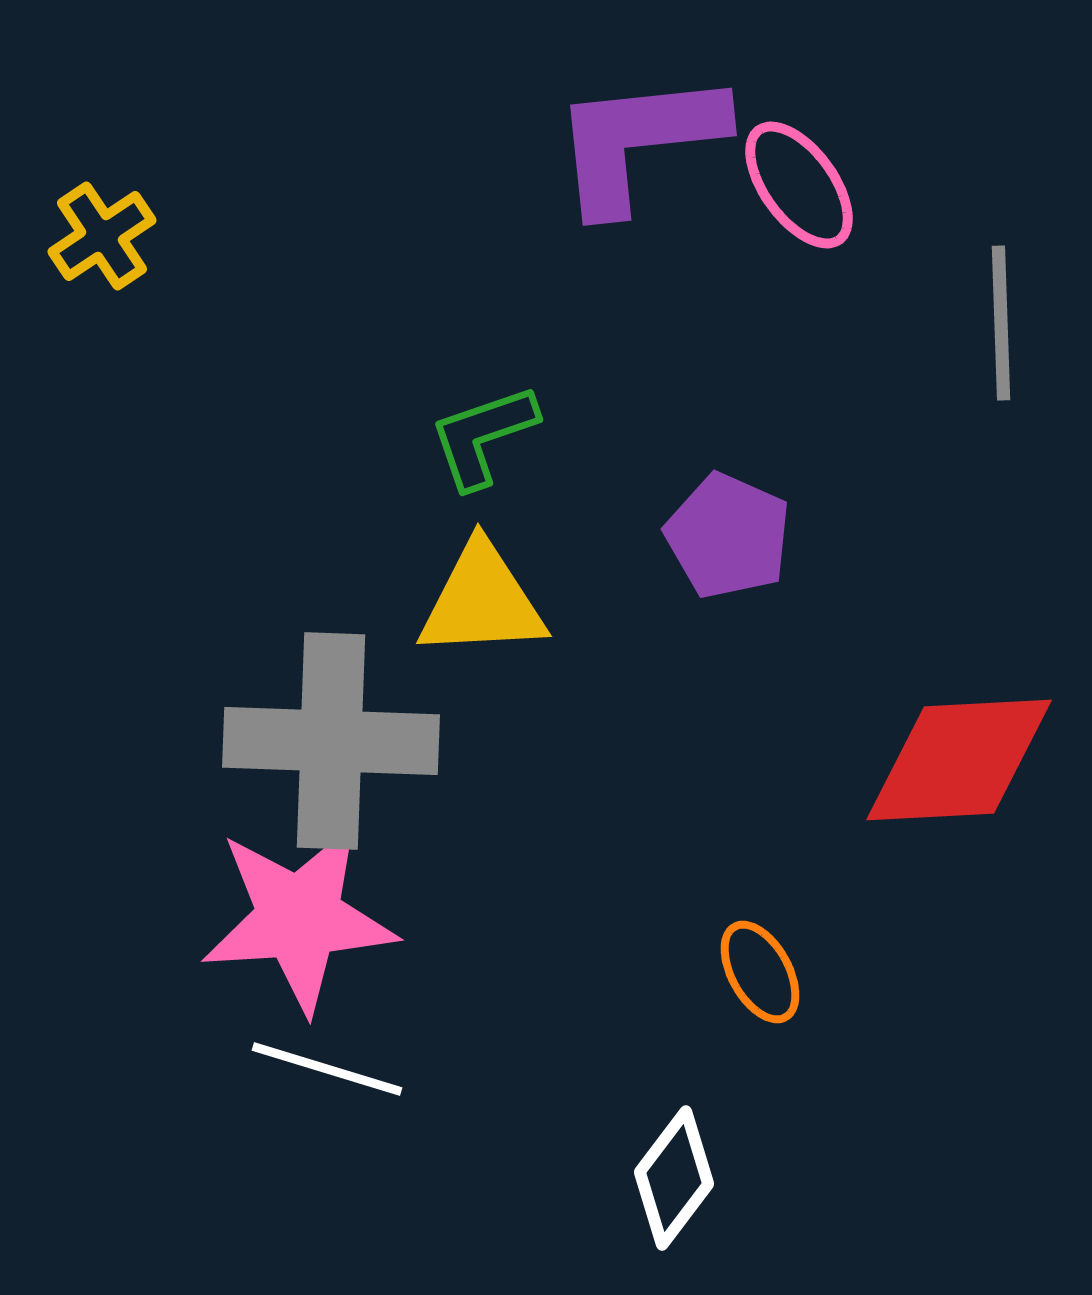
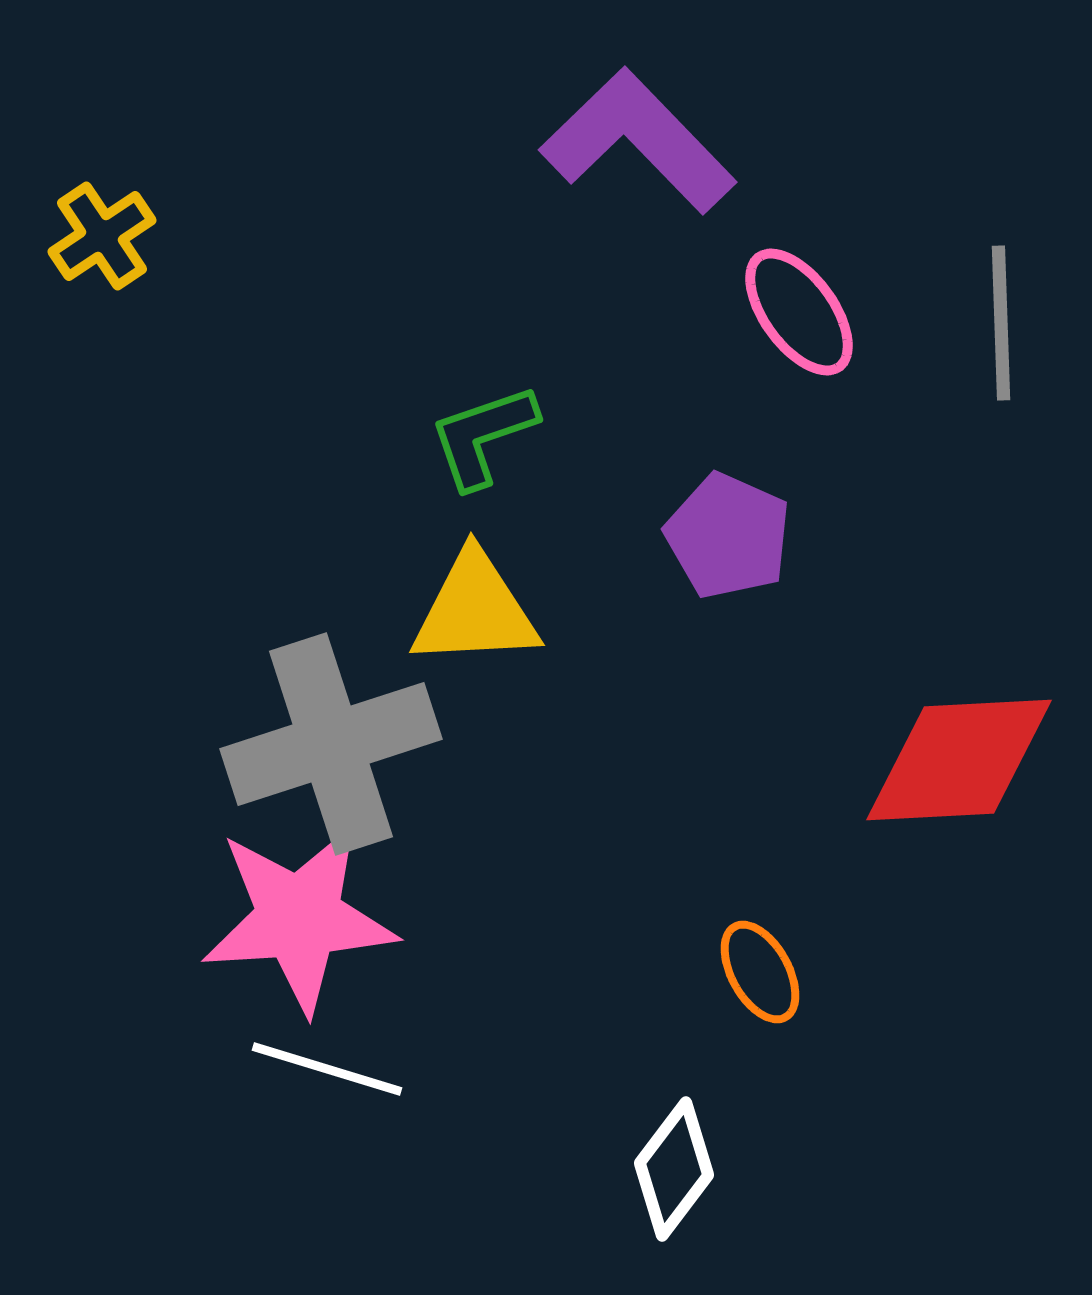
purple L-shape: rotated 52 degrees clockwise
pink ellipse: moved 127 px down
yellow triangle: moved 7 px left, 9 px down
gray cross: moved 3 px down; rotated 20 degrees counterclockwise
white diamond: moved 9 px up
